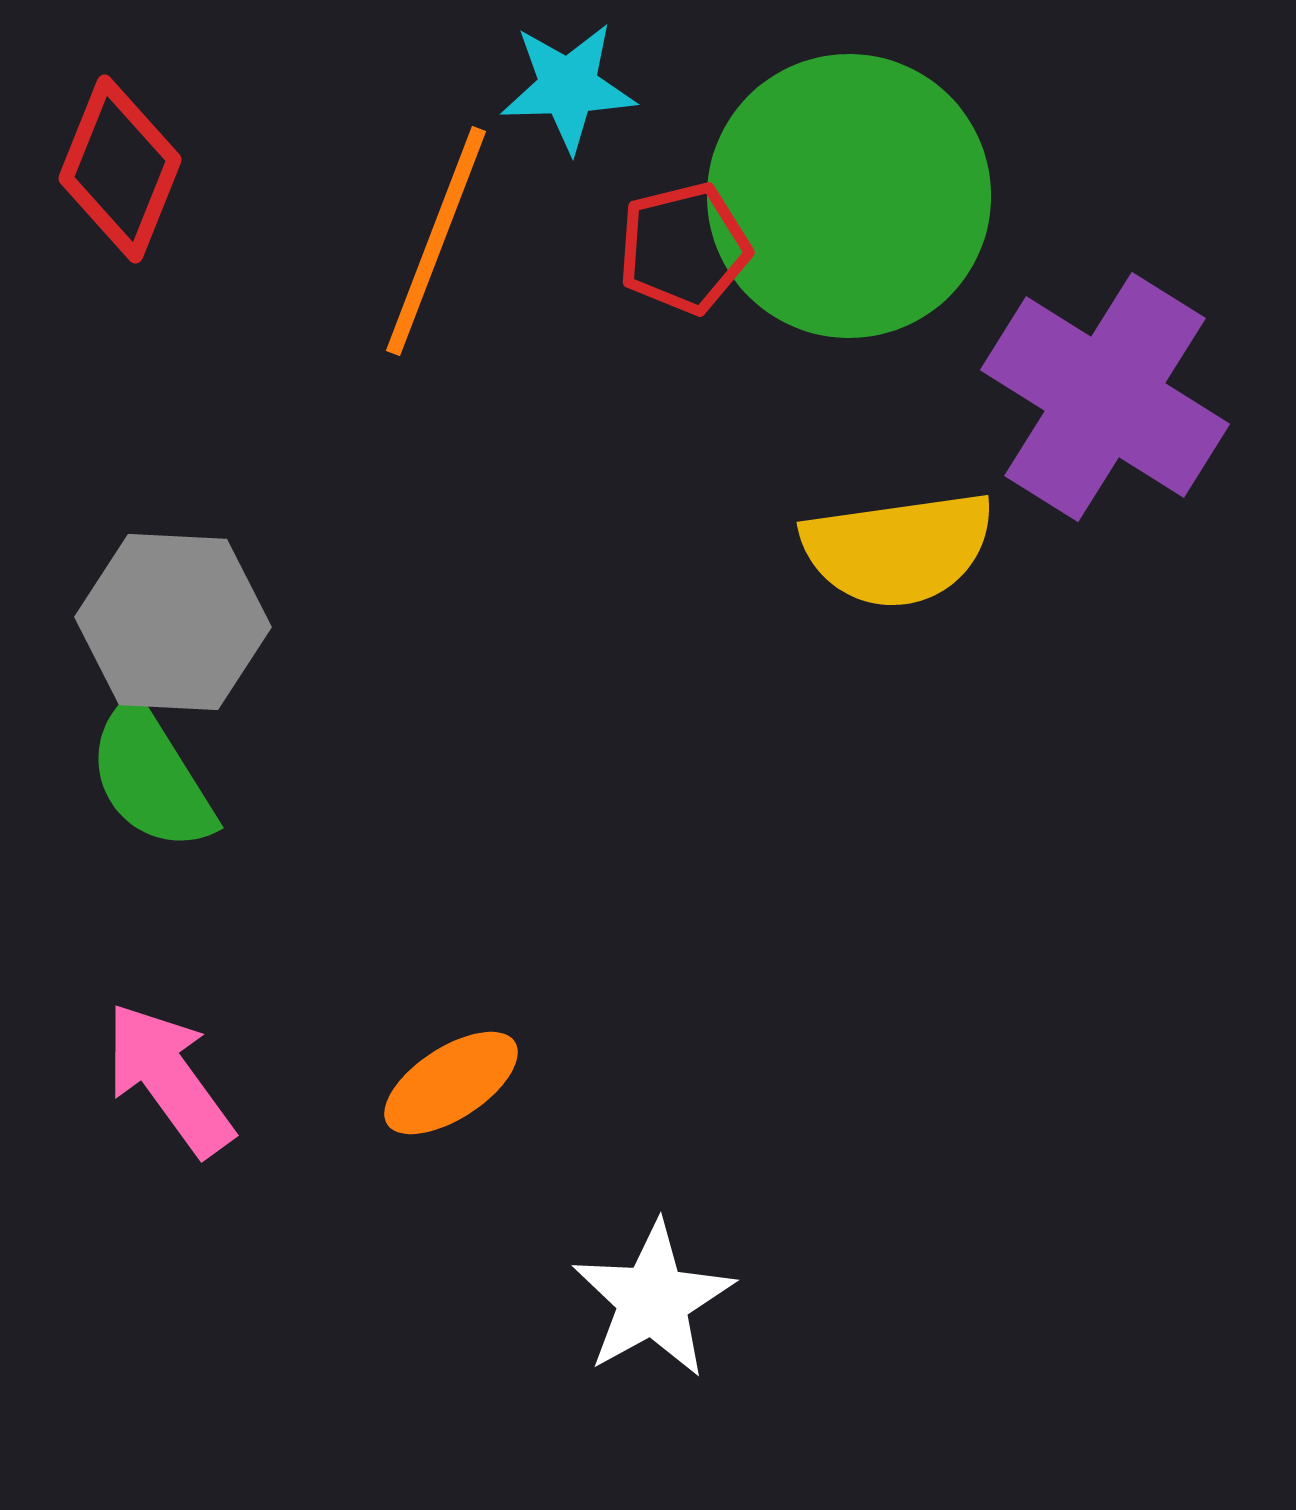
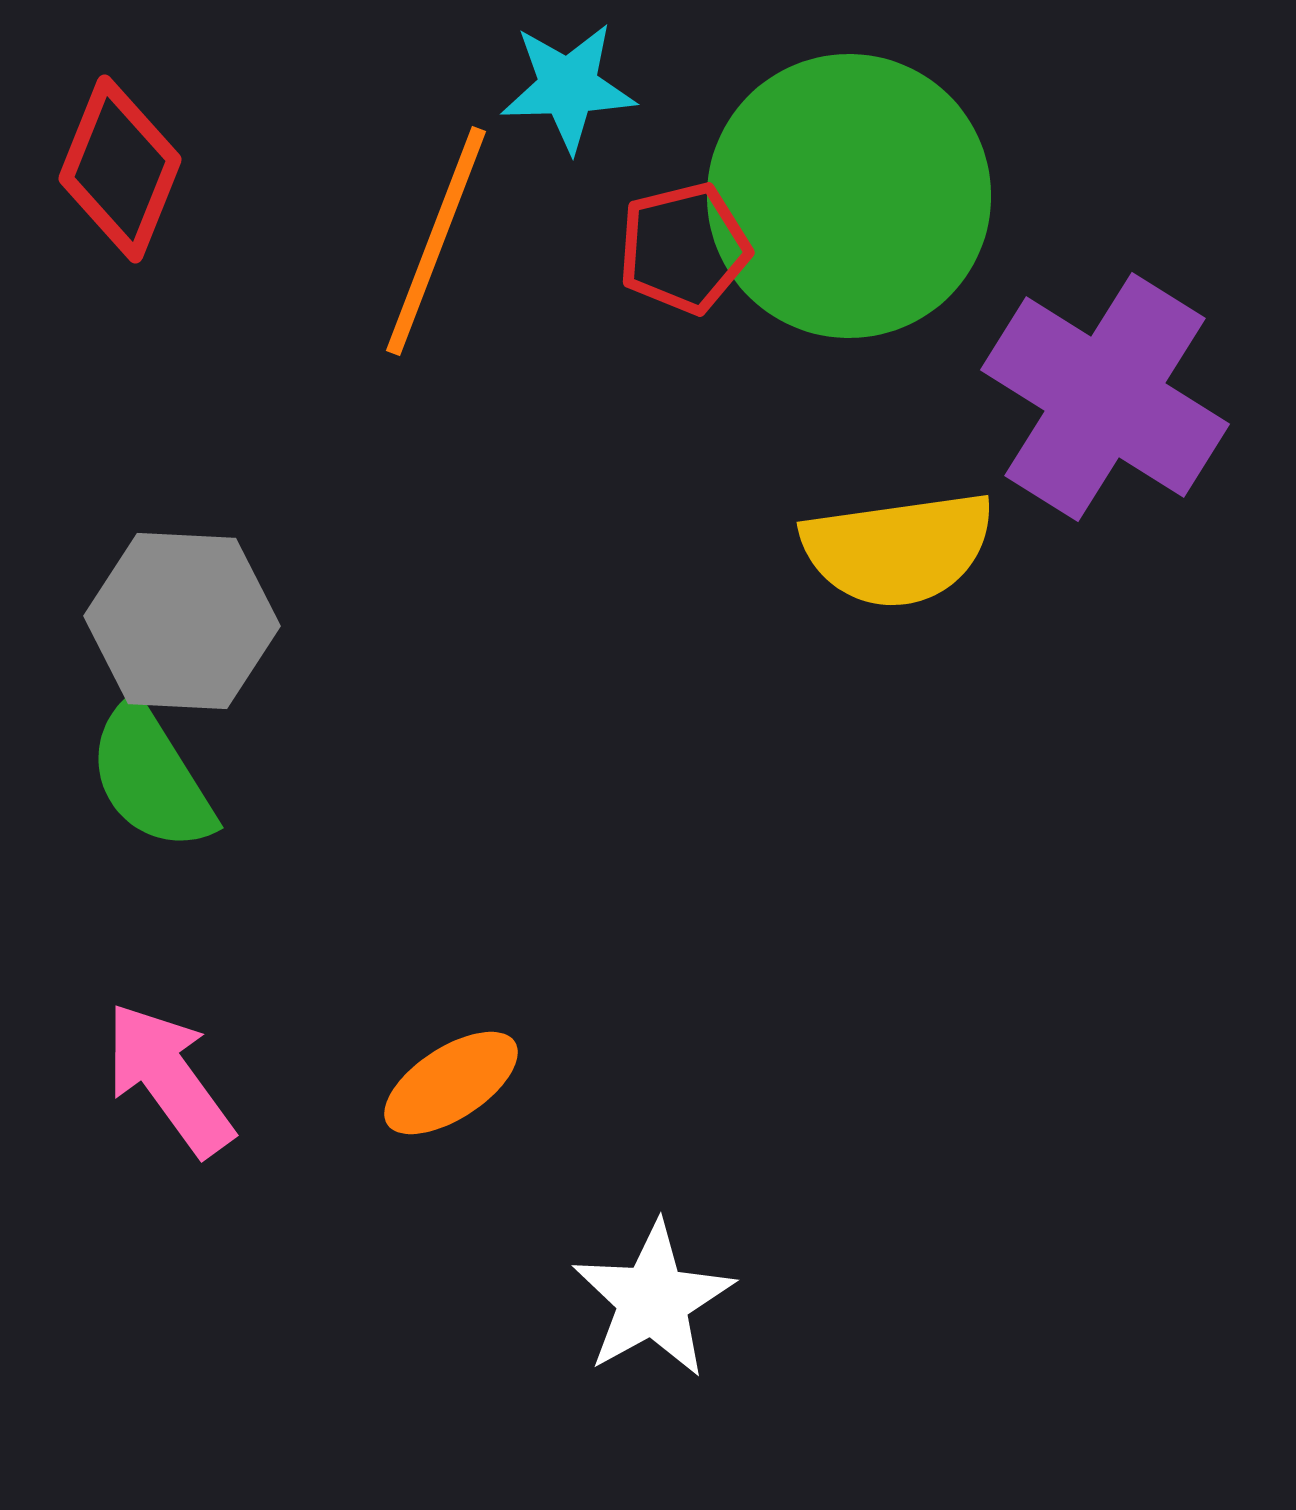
gray hexagon: moved 9 px right, 1 px up
